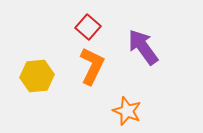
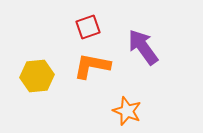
red square: rotated 30 degrees clockwise
orange L-shape: rotated 105 degrees counterclockwise
